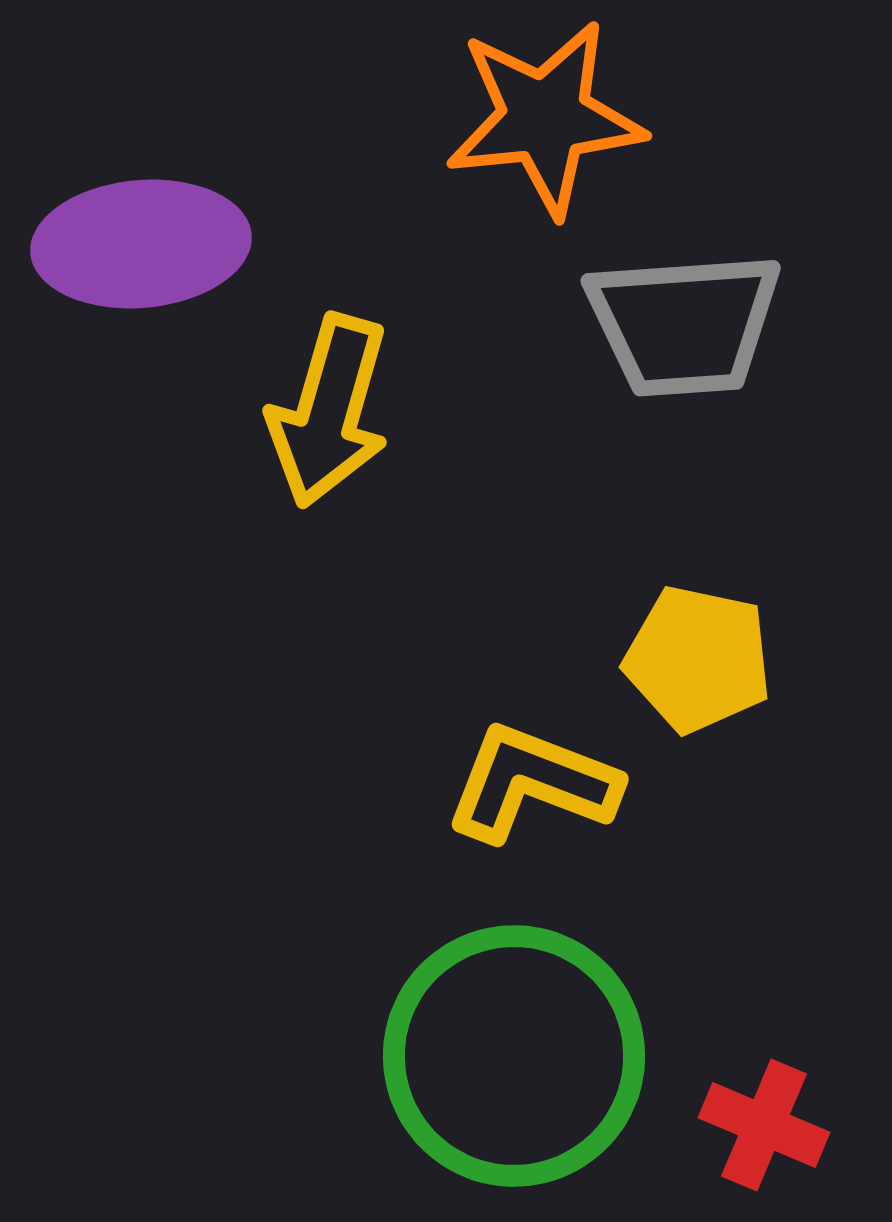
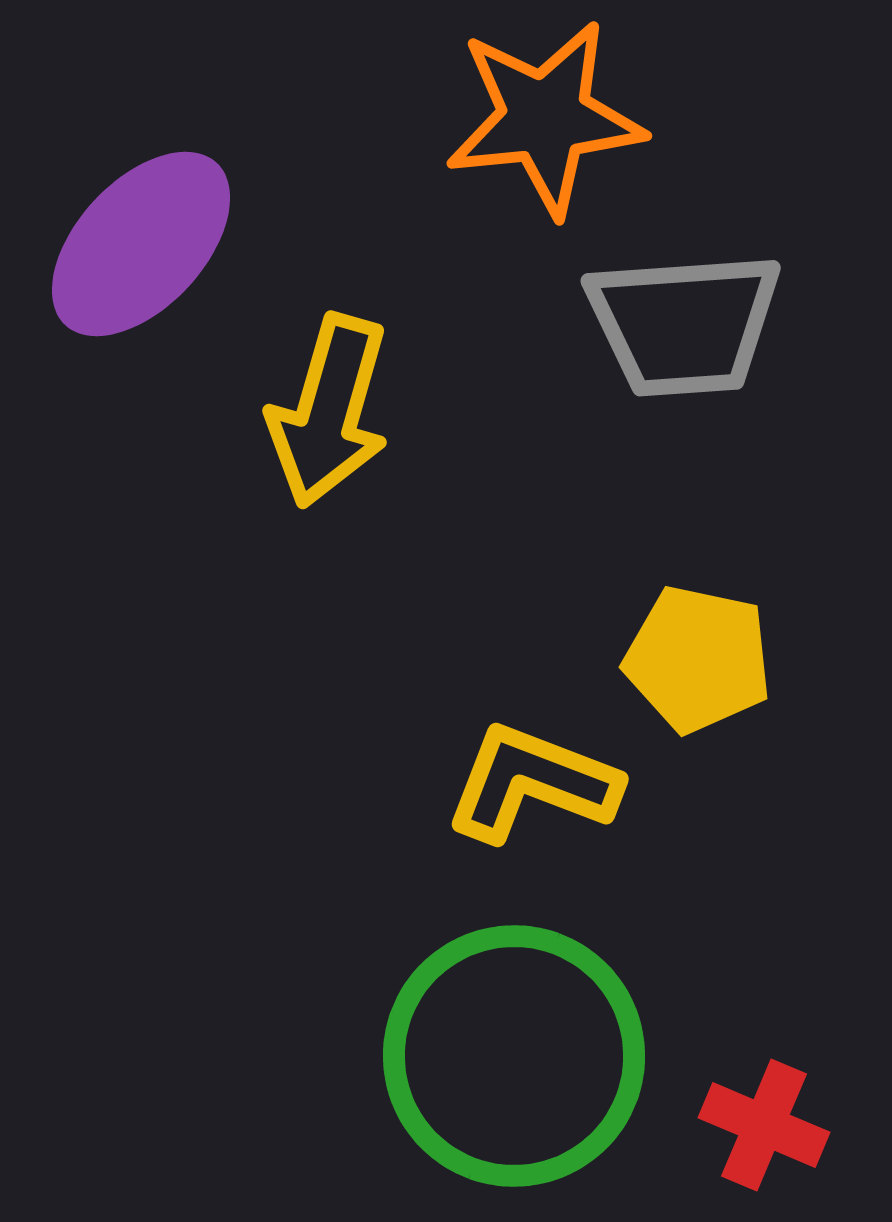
purple ellipse: rotated 42 degrees counterclockwise
